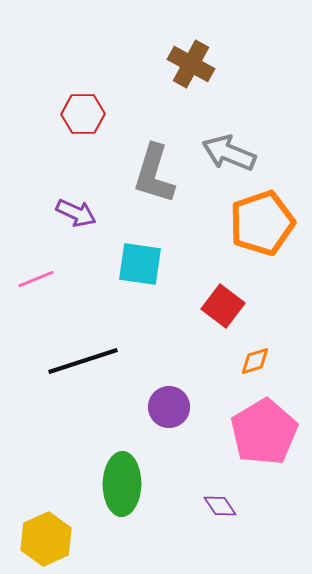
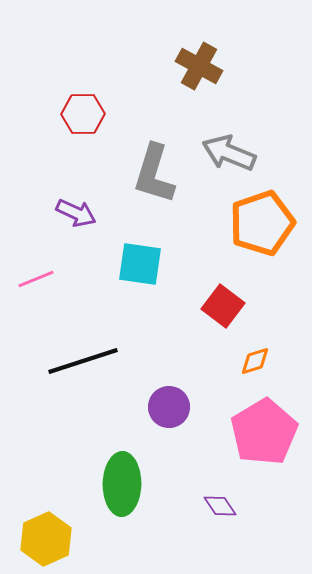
brown cross: moved 8 px right, 2 px down
